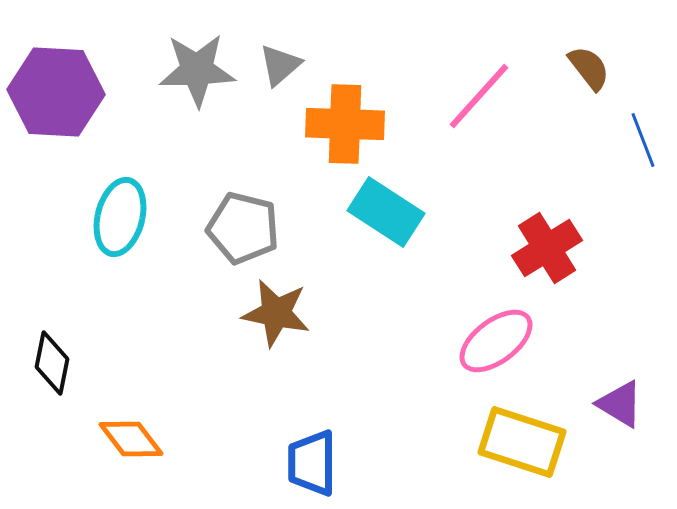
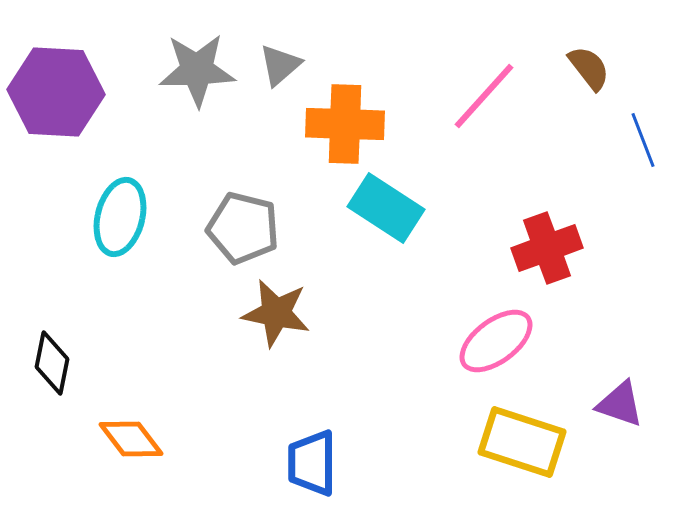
pink line: moved 5 px right
cyan rectangle: moved 4 px up
red cross: rotated 12 degrees clockwise
purple triangle: rotated 12 degrees counterclockwise
